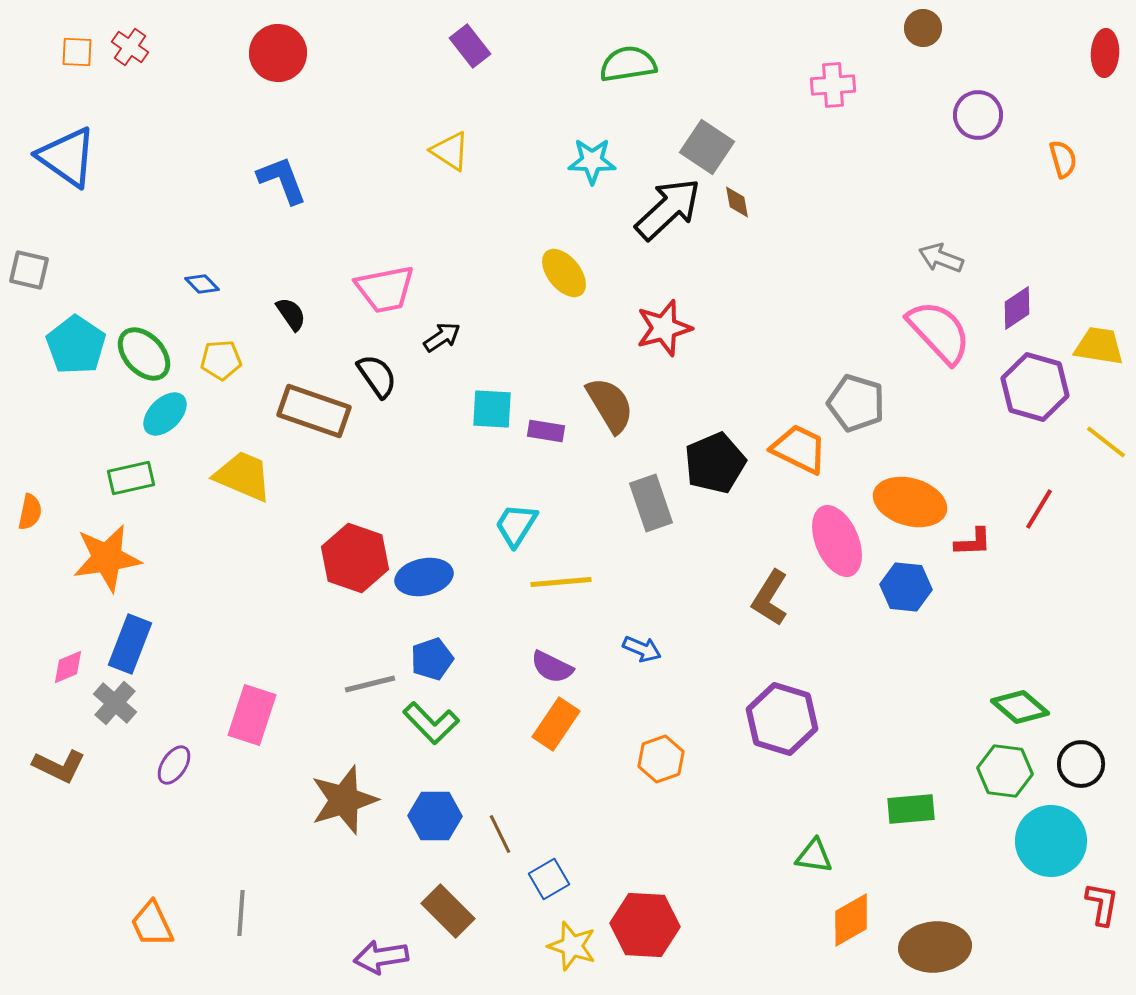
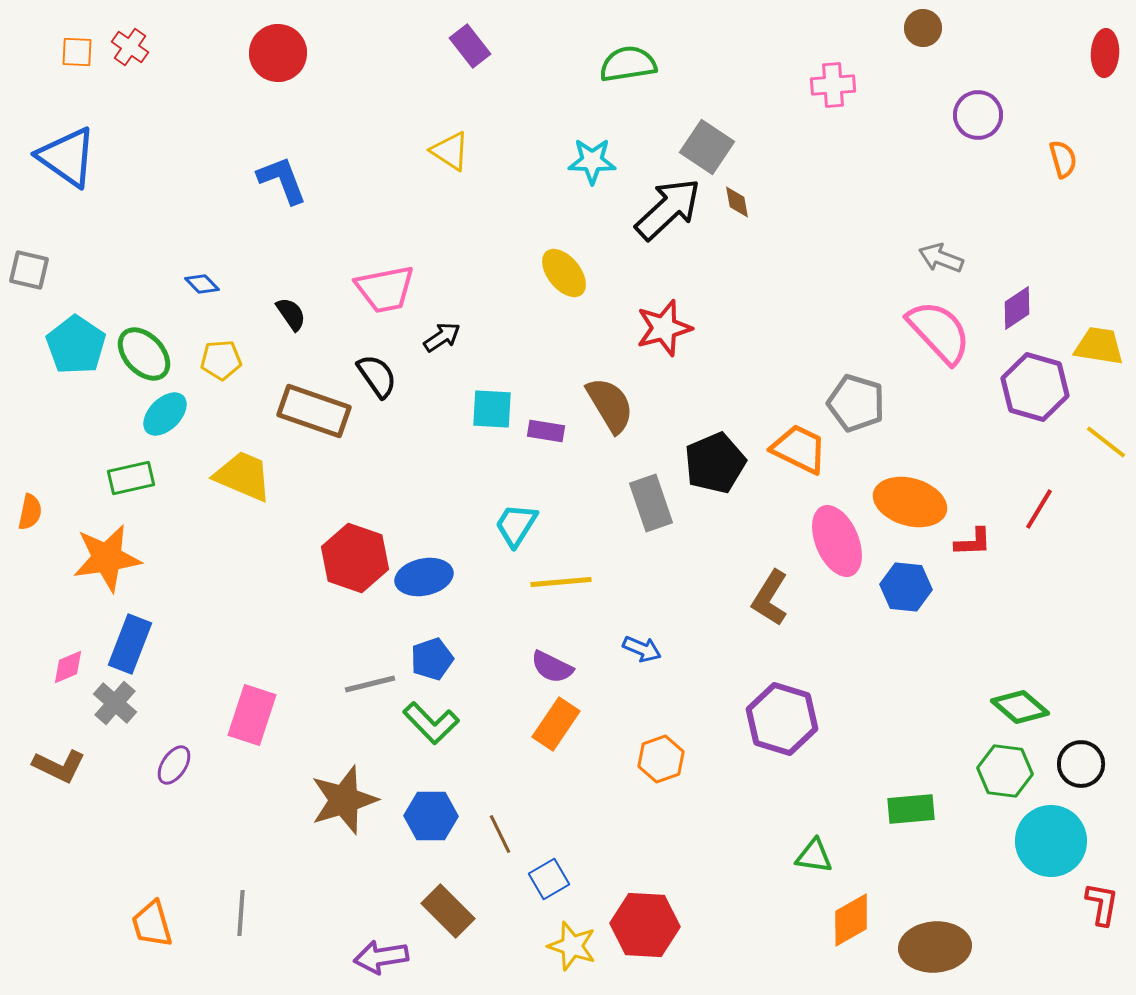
blue hexagon at (435, 816): moved 4 px left
orange trapezoid at (152, 924): rotated 9 degrees clockwise
